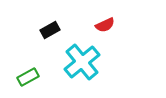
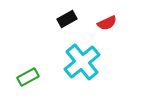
red semicircle: moved 2 px right, 2 px up
black rectangle: moved 17 px right, 11 px up
